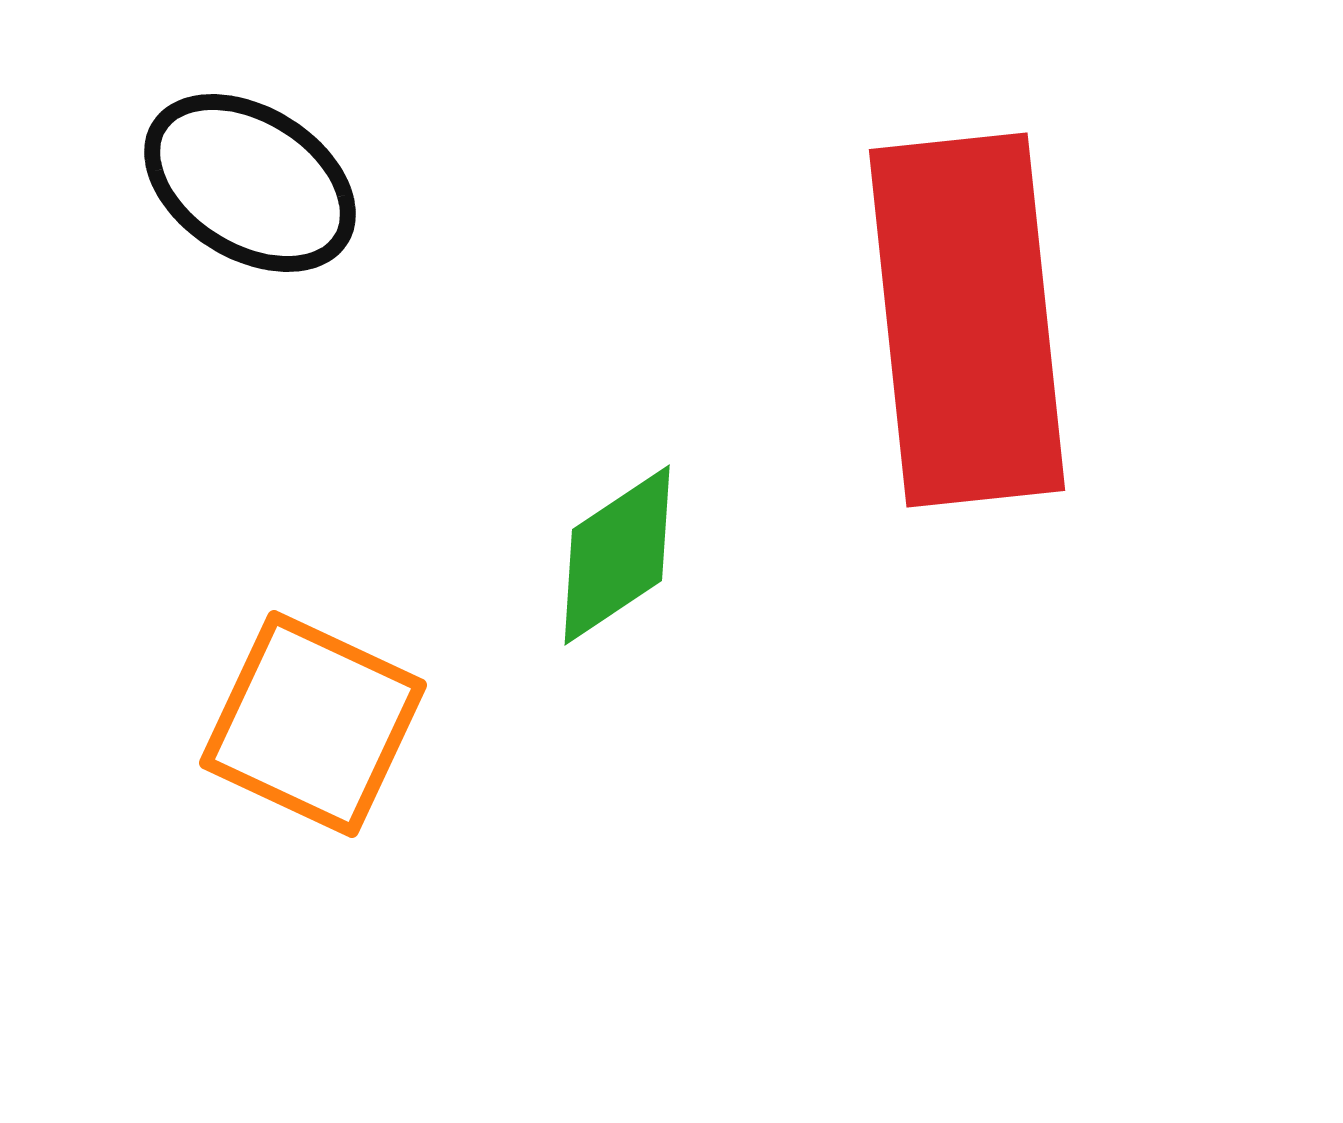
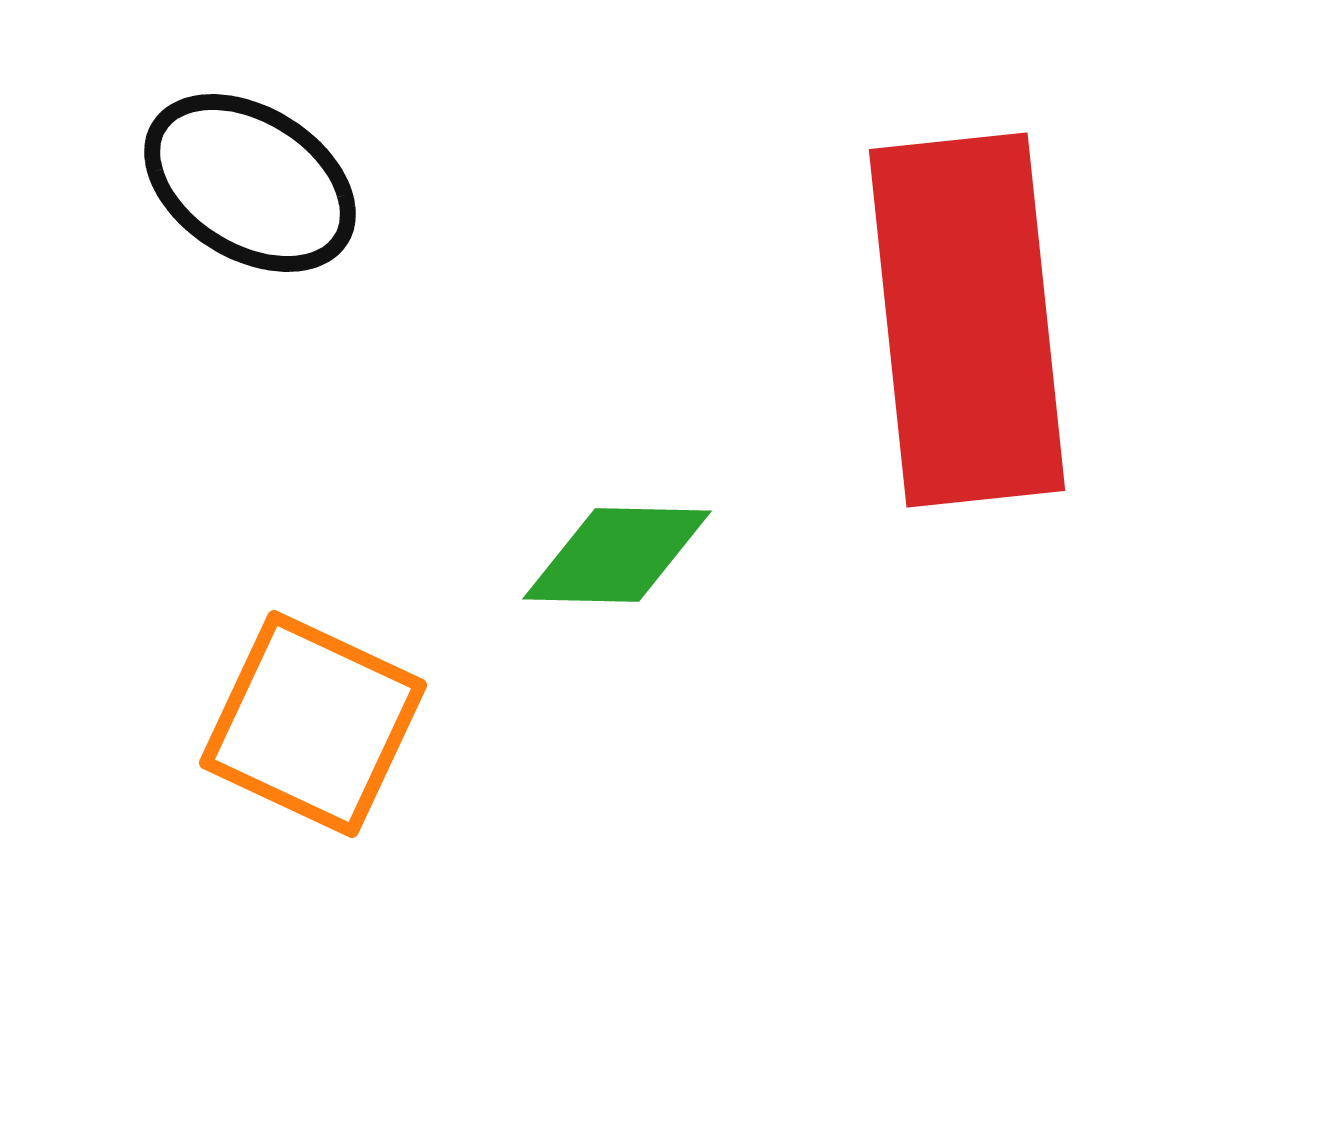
green diamond: rotated 35 degrees clockwise
